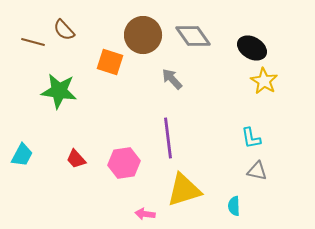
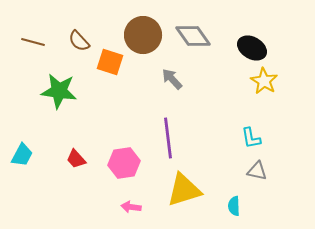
brown semicircle: moved 15 px right, 11 px down
pink arrow: moved 14 px left, 7 px up
